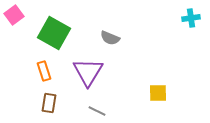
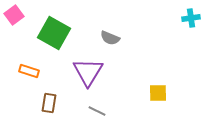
orange rectangle: moved 15 px left; rotated 54 degrees counterclockwise
